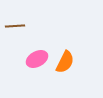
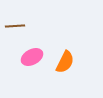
pink ellipse: moved 5 px left, 2 px up
